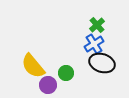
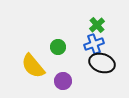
blue cross: rotated 12 degrees clockwise
green circle: moved 8 px left, 26 px up
purple circle: moved 15 px right, 4 px up
